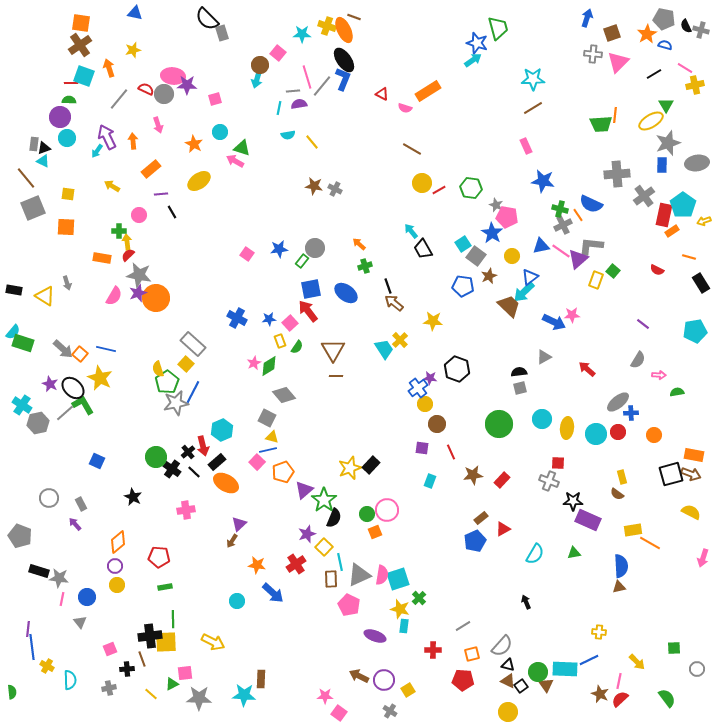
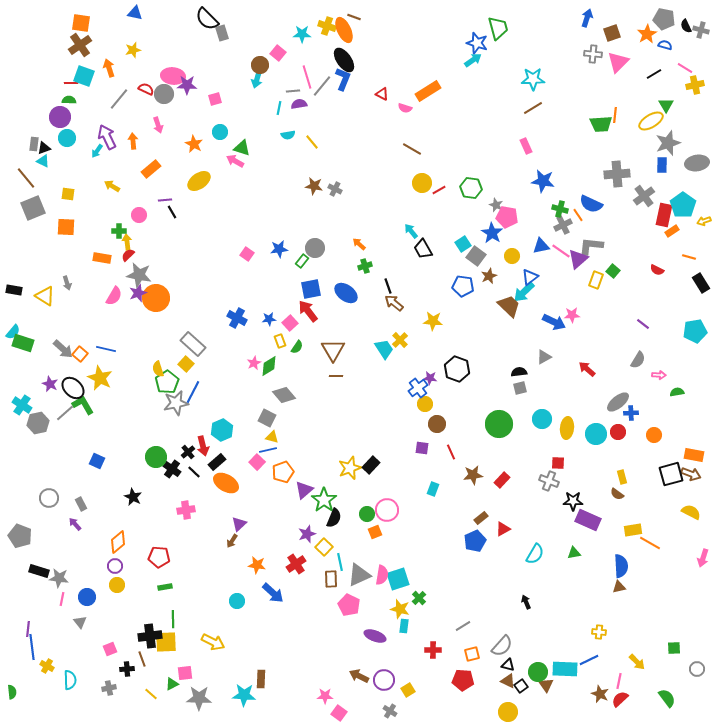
purple line at (161, 194): moved 4 px right, 6 px down
cyan rectangle at (430, 481): moved 3 px right, 8 px down
